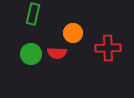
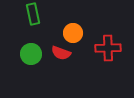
green rectangle: rotated 25 degrees counterclockwise
red semicircle: moved 4 px right; rotated 18 degrees clockwise
